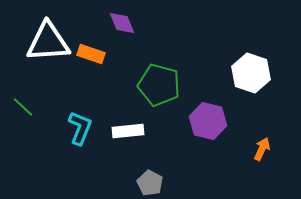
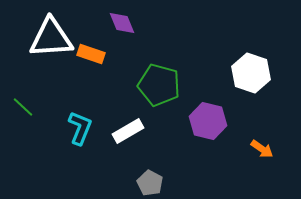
white triangle: moved 3 px right, 4 px up
white rectangle: rotated 24 degrees counterclockwise
orange arrow: rotated 100 degrees clockwise
